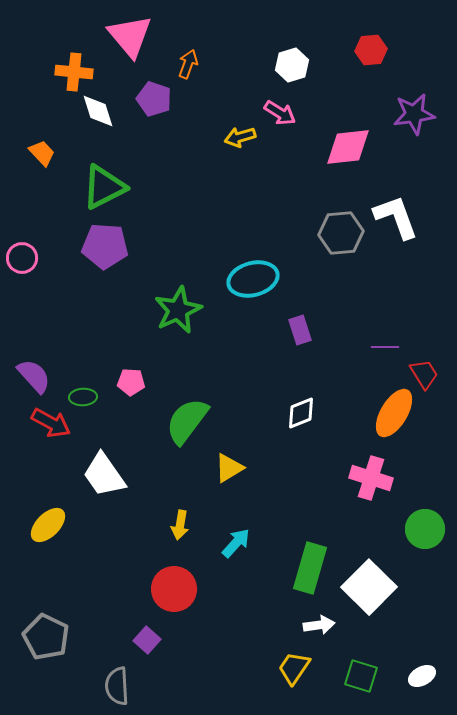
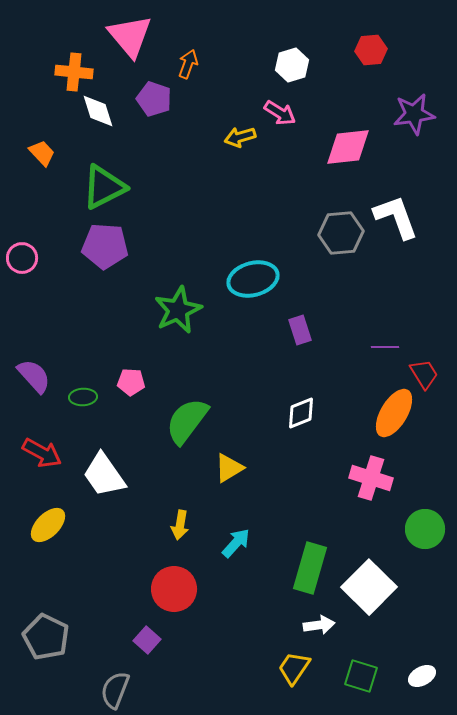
red arrow at (51, 423): moved 9 px left, 30 px down
gray semicircle at (117, 686): moved 2 px left, 4 px down; rotated 24 degrees clockwise
